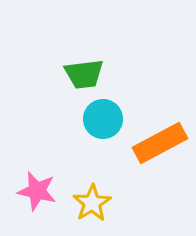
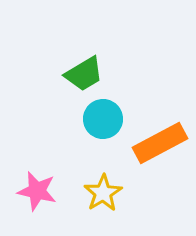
green trapezoid: rotated 24 degrees counterclockwise
yellow star: moved 11 px right, 10 px up
